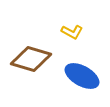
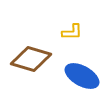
yellow L-shape: rotated 30 degrees counterclockwise
